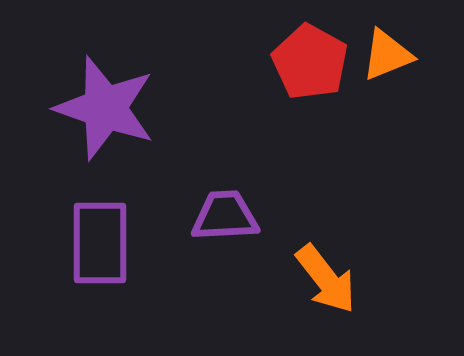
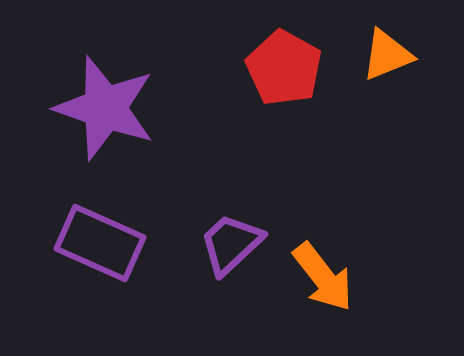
red pentagon: moved 26 px left, 6 px down
purple trapezoid: moved 6 px right, 28 px down; rotated 40 degrees counterclockwise
purple rectangle: rotated 66 degrees counterclockwise
orange arrow: moved 3 px left, 2 px up
